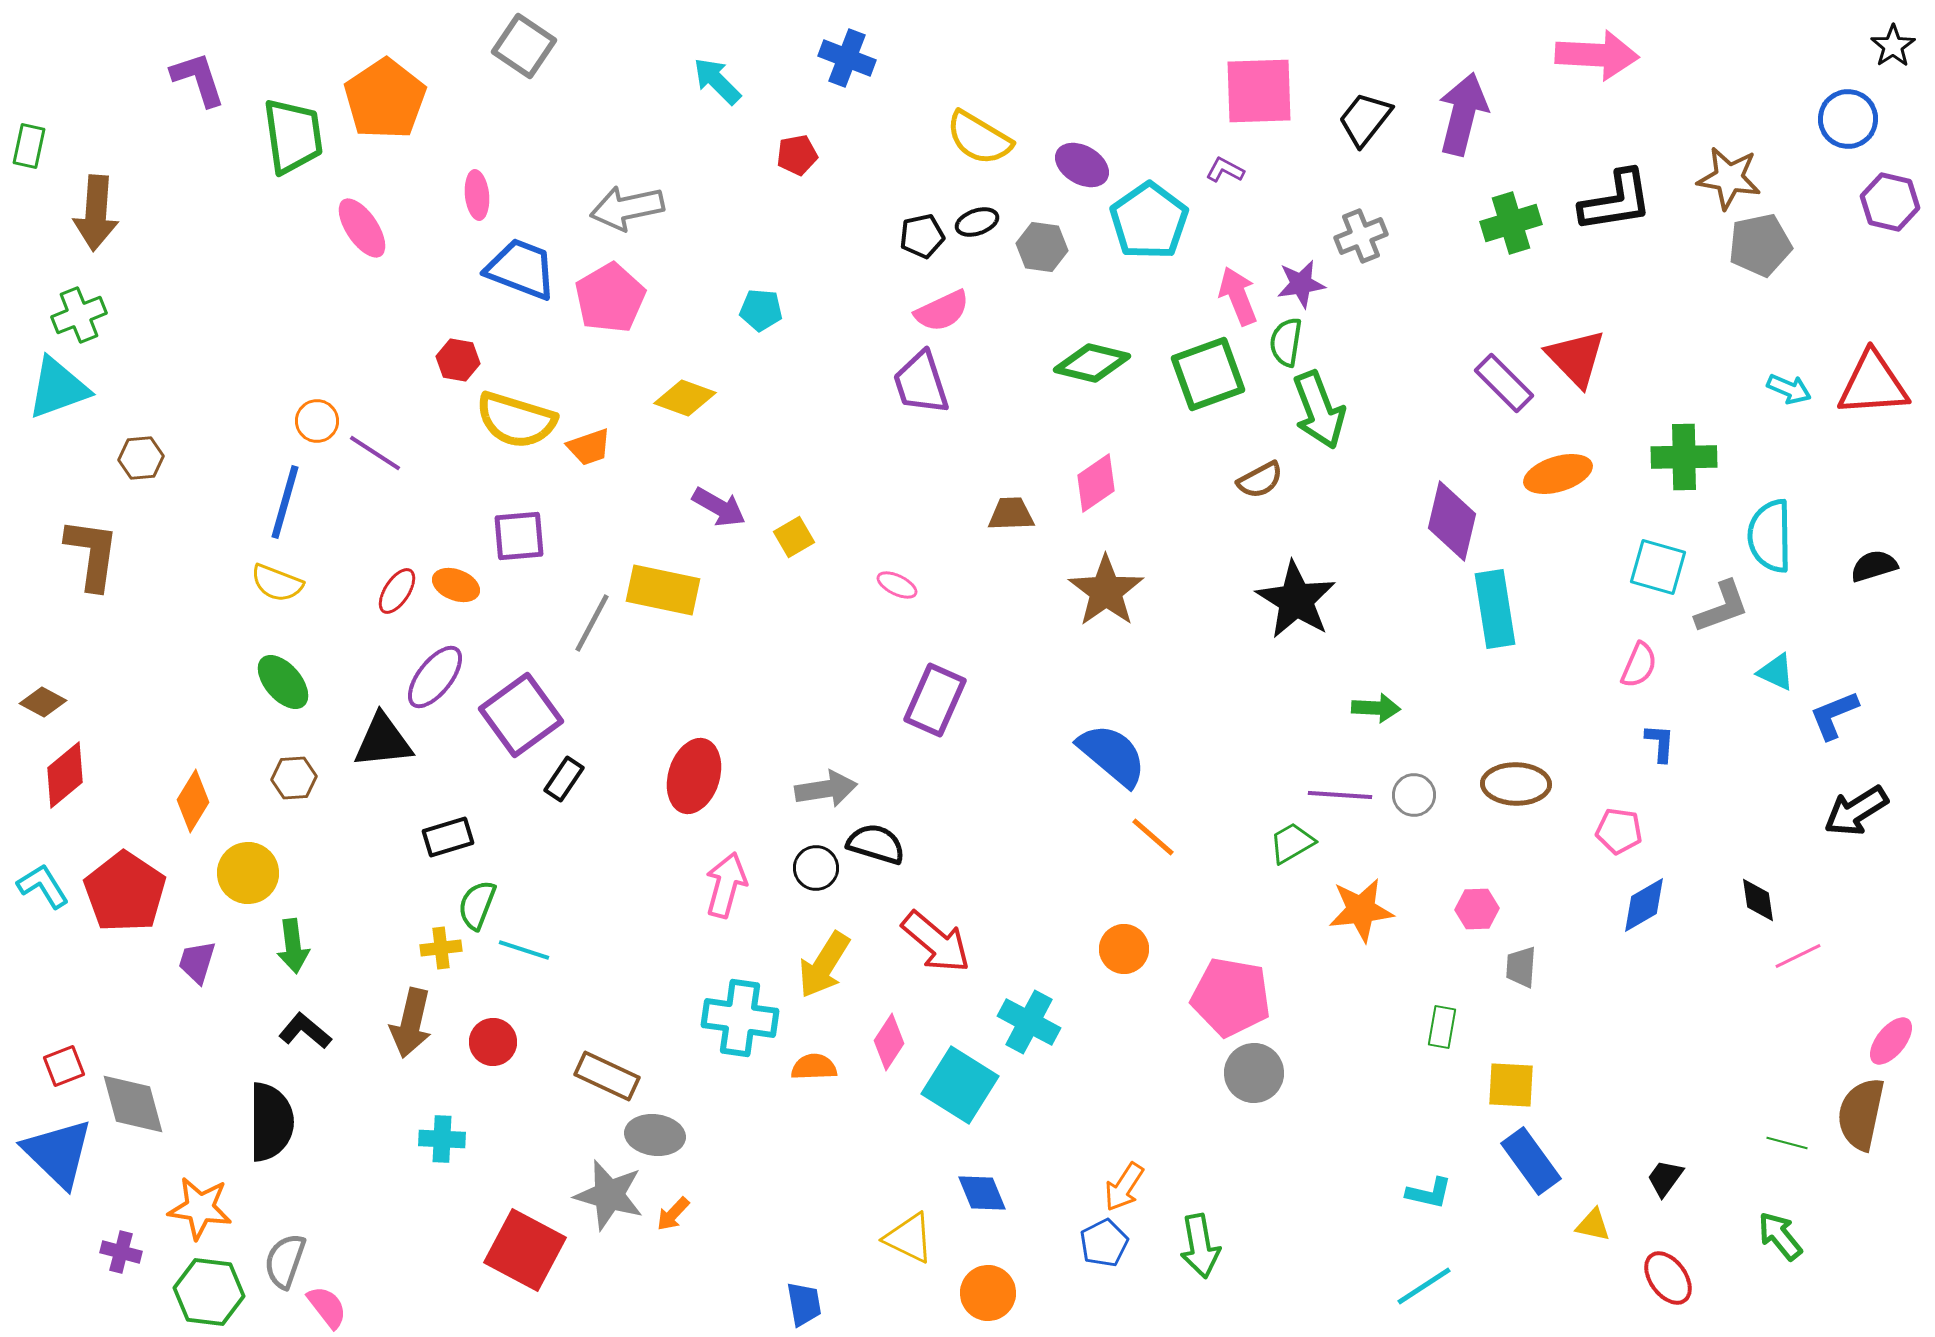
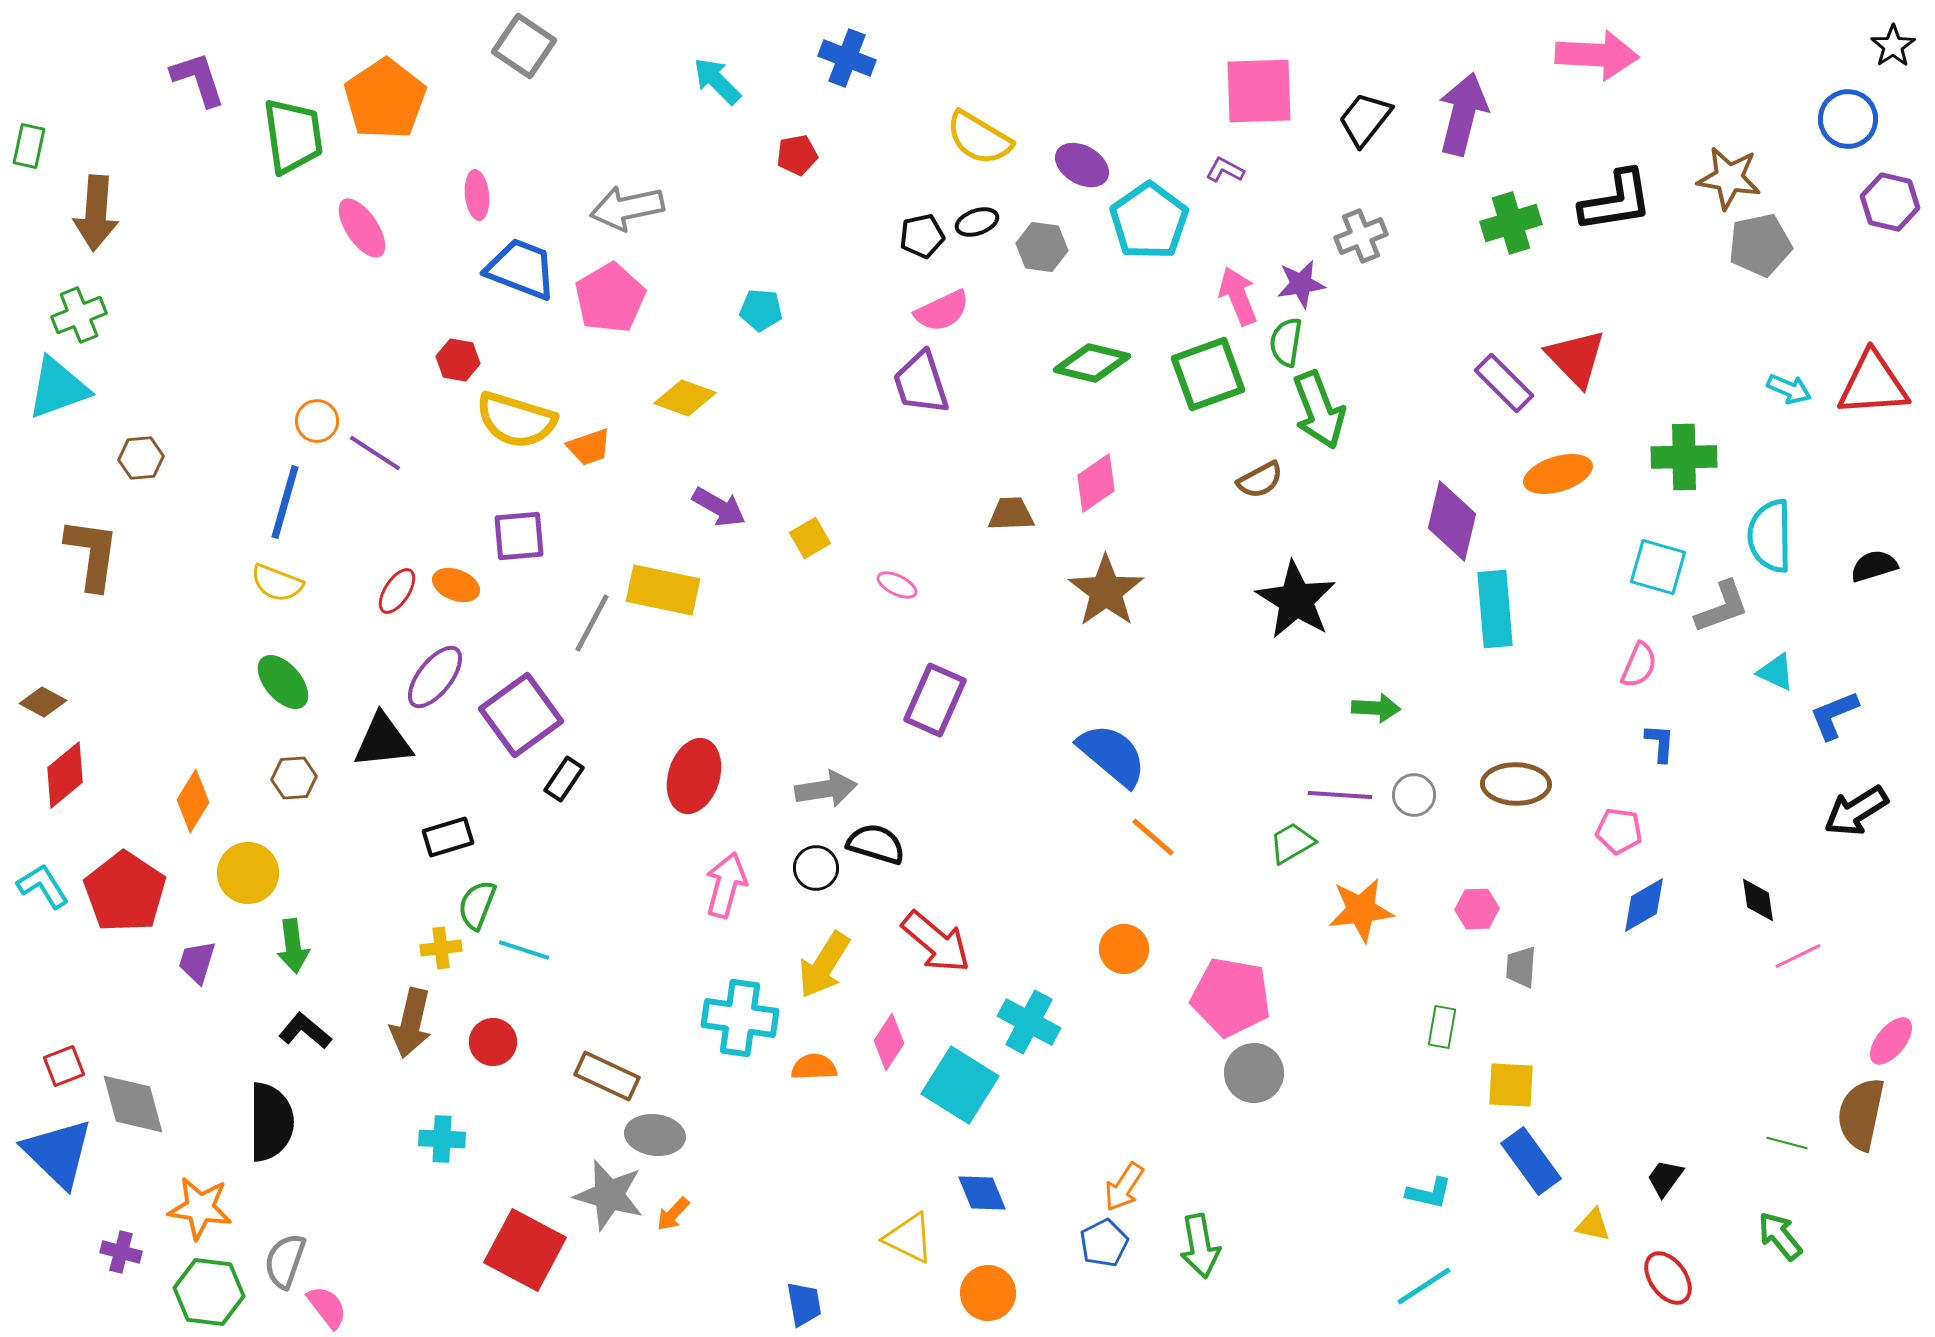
yellow square at (794, 537): moved 16 px right, 1 px down
cyan rectangle at (1495, 609): rotated 4 degrees clockwise
